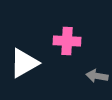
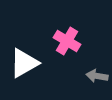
pink cross: rotated 28 degrees clockwise
